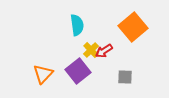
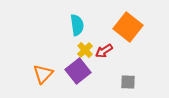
orange square: moved 5 px left; rotated 12 degrees counterclockwise
yellow cross: moved 6 px left
gray square: moved 3 px right, 5 px down
